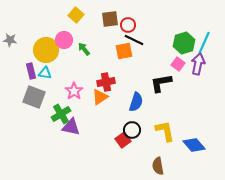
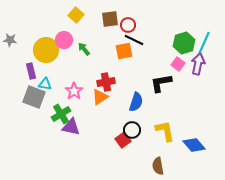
cyan triangle: moved 11 px down
